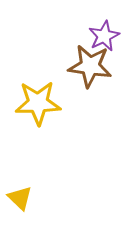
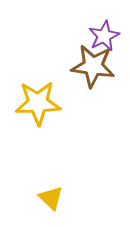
brown star: moved 3 px right
yellow triangle: moved 31 px right
